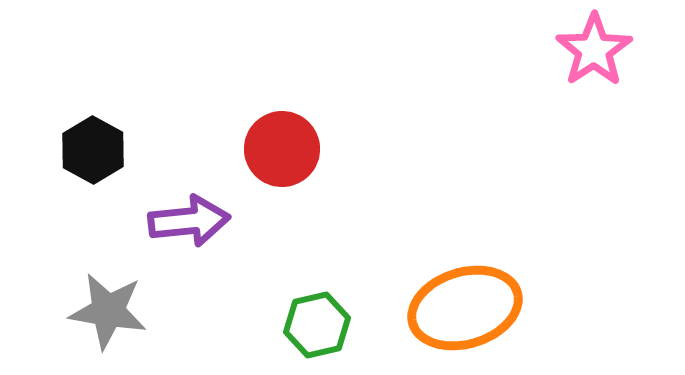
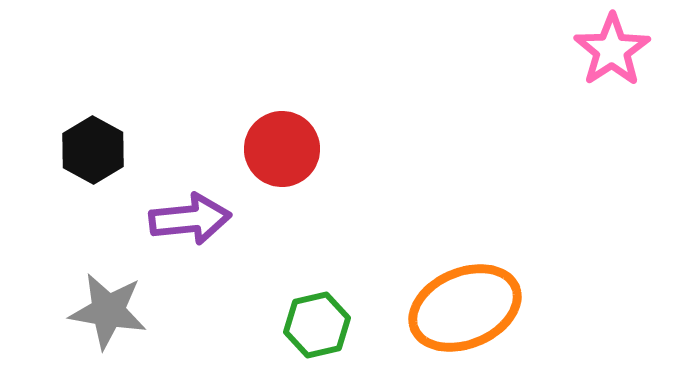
pink star: moved 18 px right
purple arrow: moved 1 px right, 2 px up
orange ellipse: rotated 6 degrees counterclockwise
